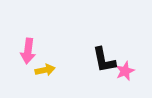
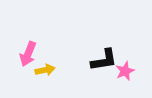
pink arrow: moved 3 px down; rotated 15 degrees clockwise
black L-shape: rotated 88 degrees counterclockwise
